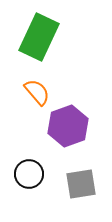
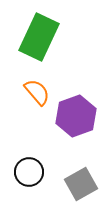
purple hexagon: moved 8 px right, 10 px up
black circle: moved 2 px up
gray square: rotated 20 degrees counterclockwise
